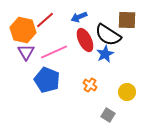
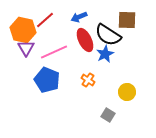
purple triangle: moved 4 px up
orange cross: moved 2 px left, 5 px up
